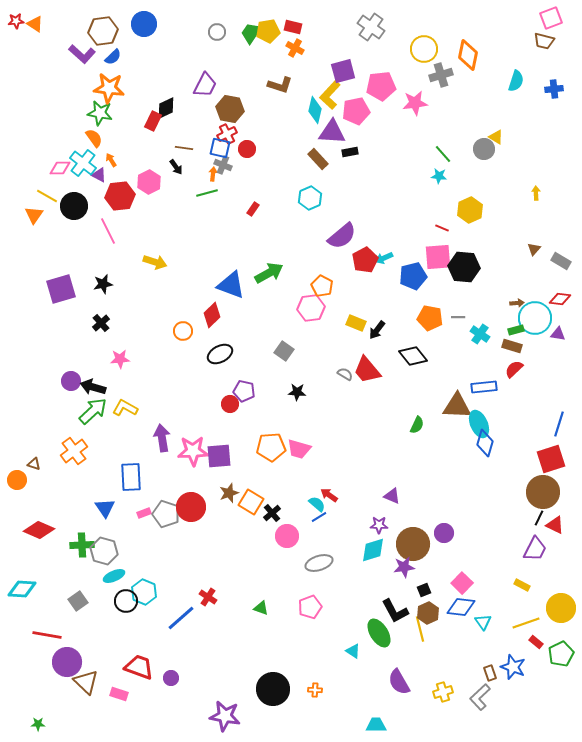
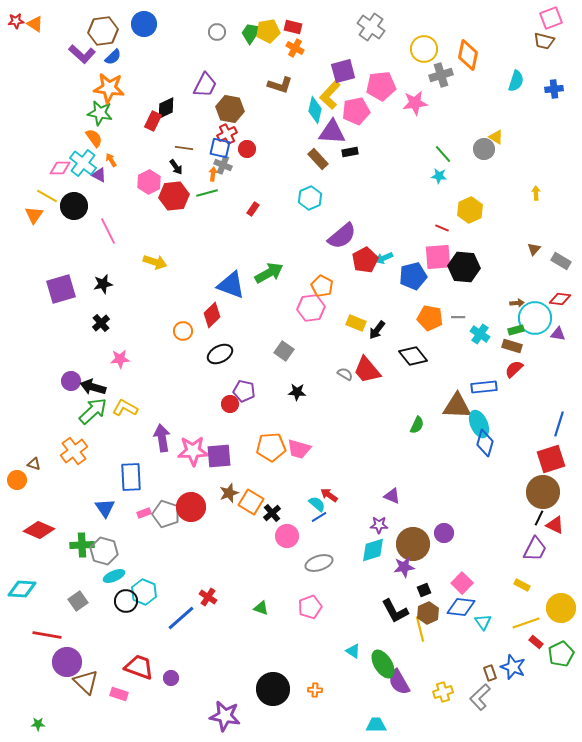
red hexagon at (120, 196): moved 54 px right
green ellipse at (379, 633): moved 4 px right, 31 px down
